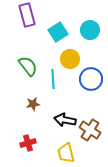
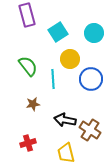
cyan circle: moved 4 px right, 3 px down
